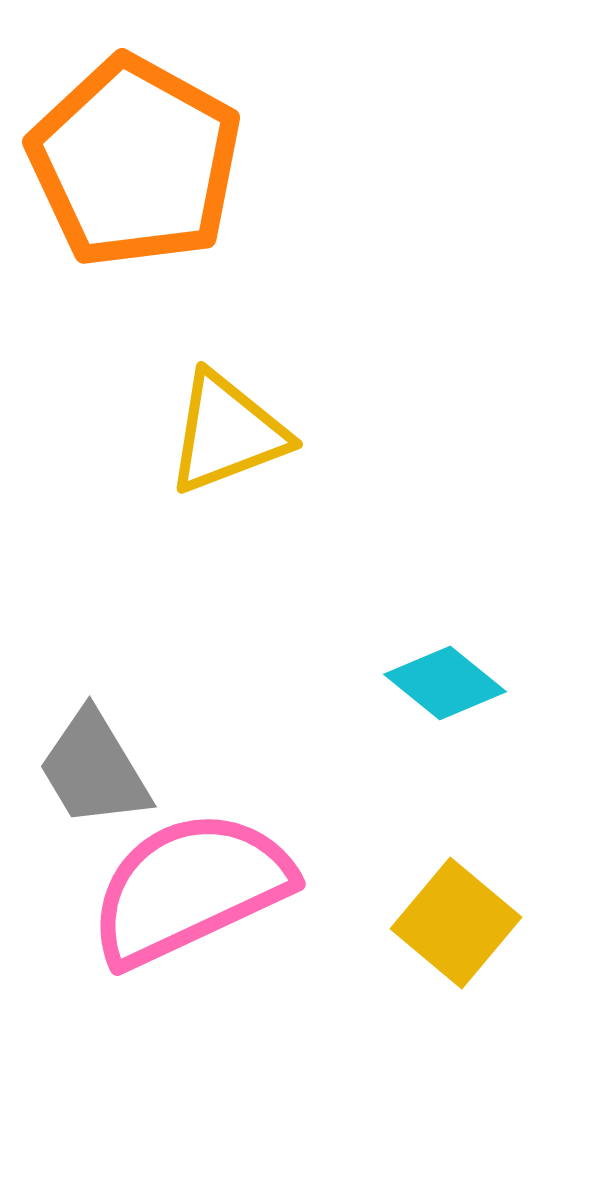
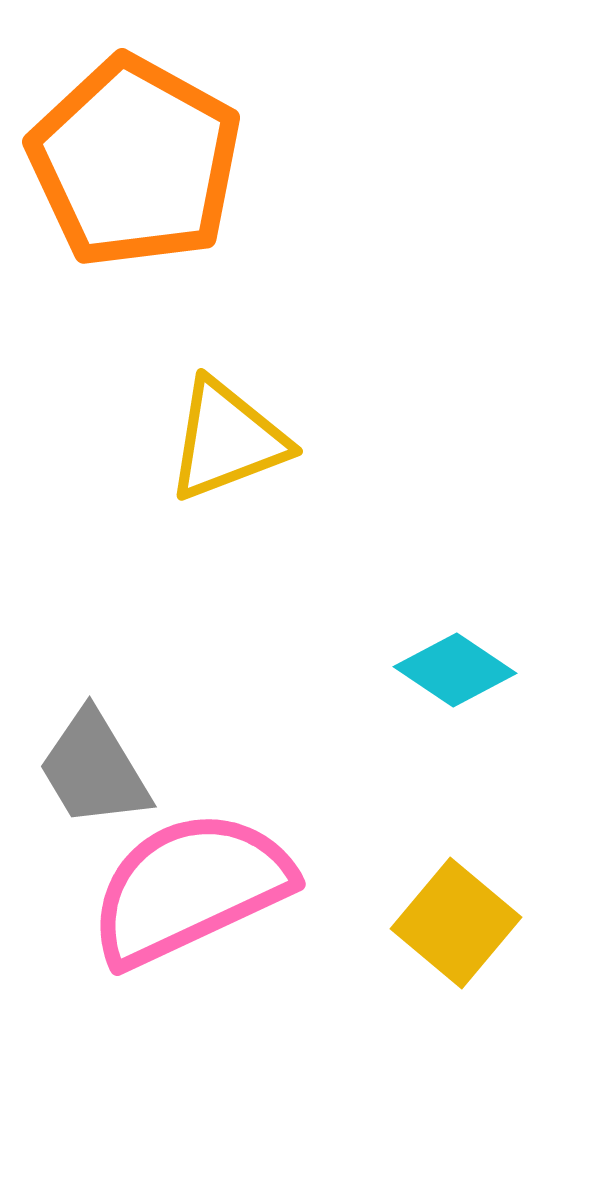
yellow triangle: moved 7 px down
cyan diamond: moved 10 px right, 13 px up; rotated 5 degrees counterclockwise
